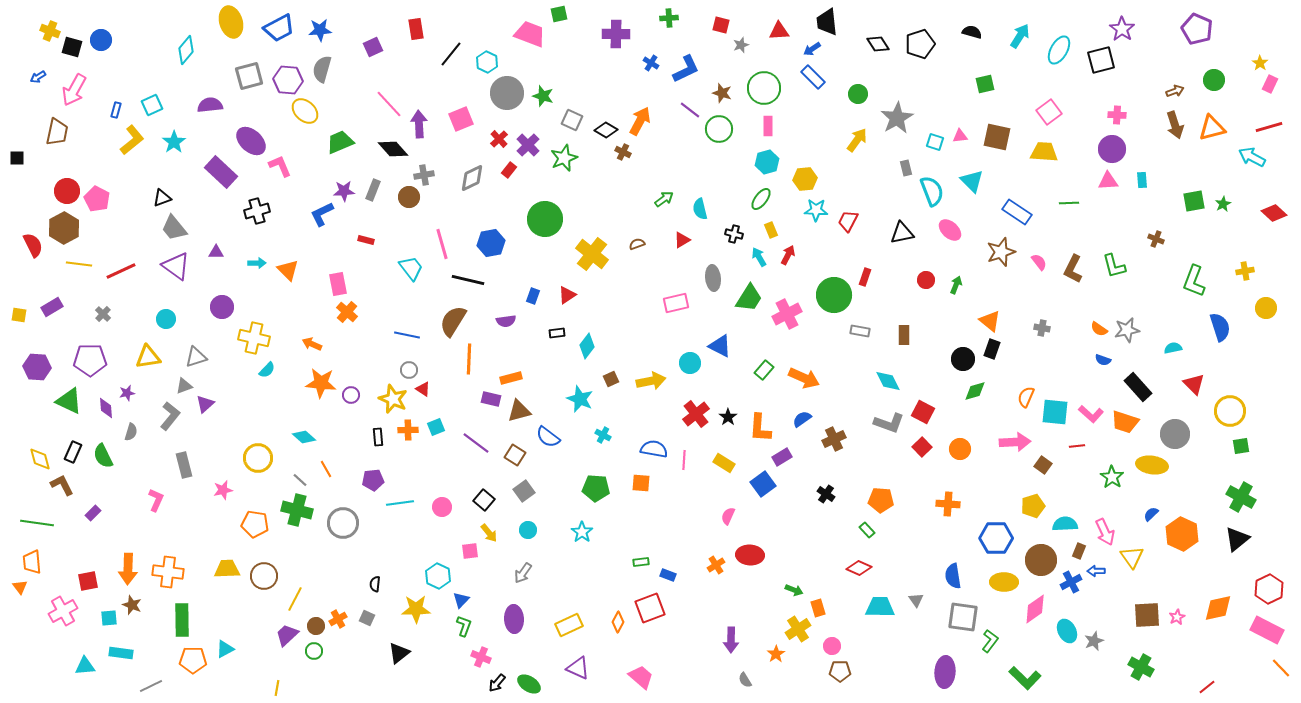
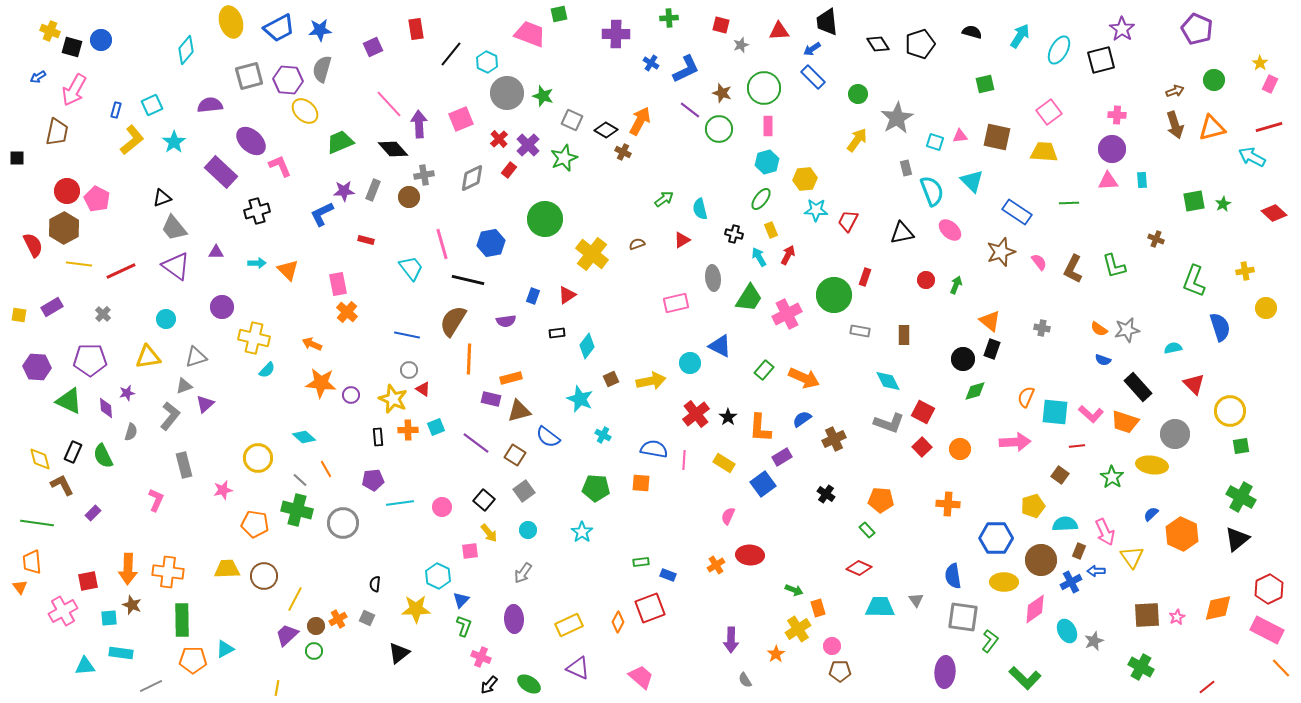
brown square at (1043, 465): moved 17 px right, 10 px down
black arrow at (497, 683): moved 8 px left, 2 px down
